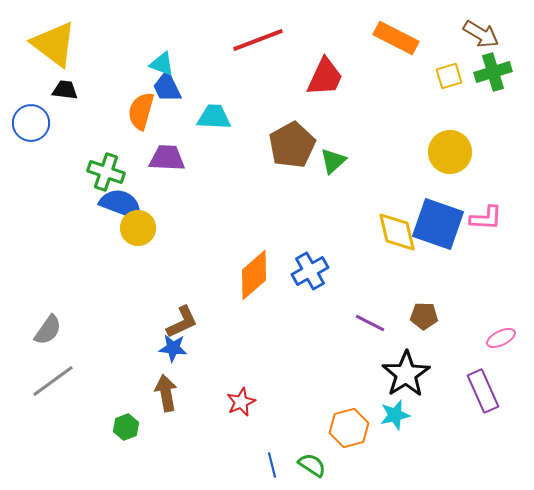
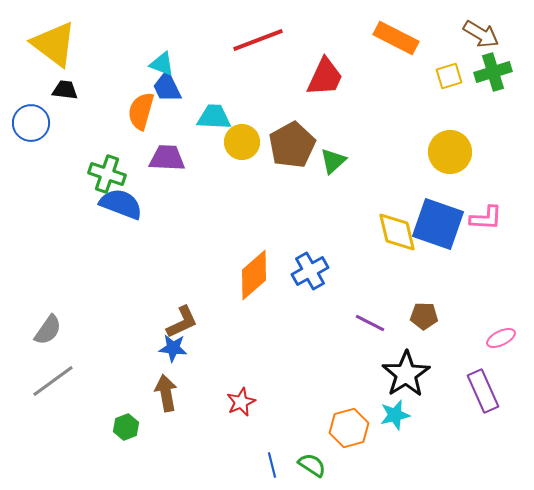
green cross at (106, 172): moved 1 px right, 2 px down
yellow circle at (138, 228): moved 104 px right, 86 px up
